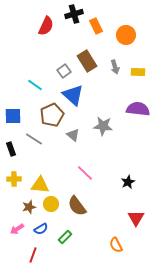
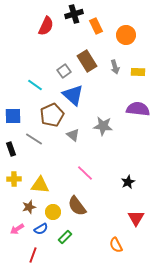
yellow circle: moved 2 px right, 8 px down
